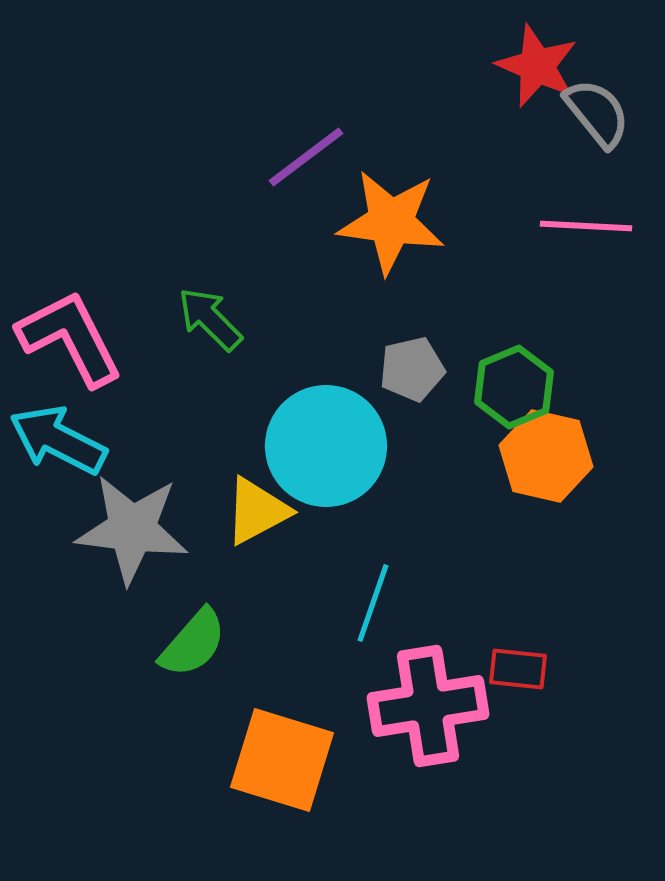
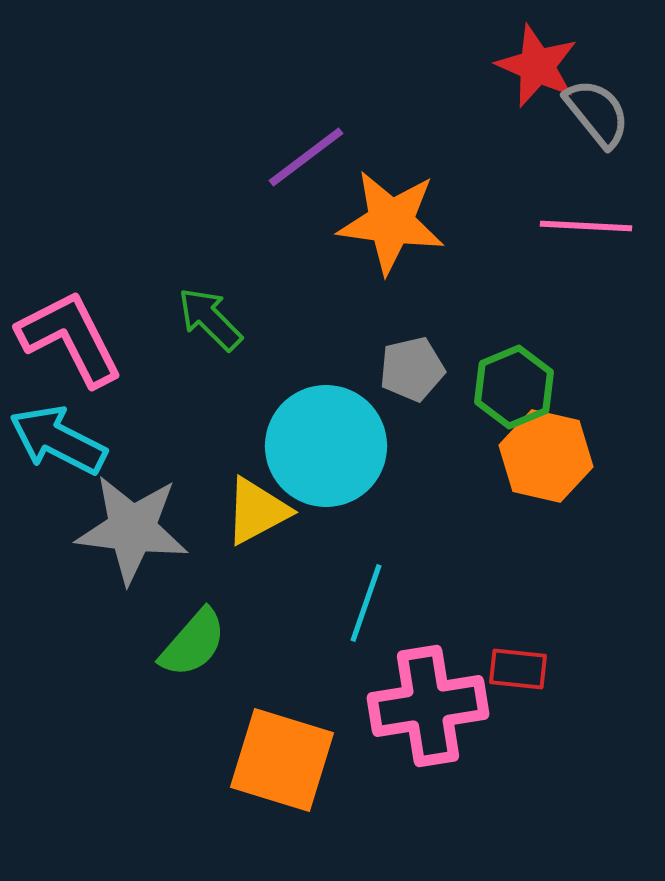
cyan line: moved 7 px left
